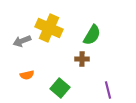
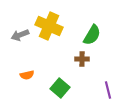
yellow cross: moved 2 px up
gray arrow: moved 2 px left, 6 px up
